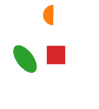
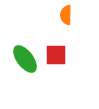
orange semicircle: moved 17 px right
